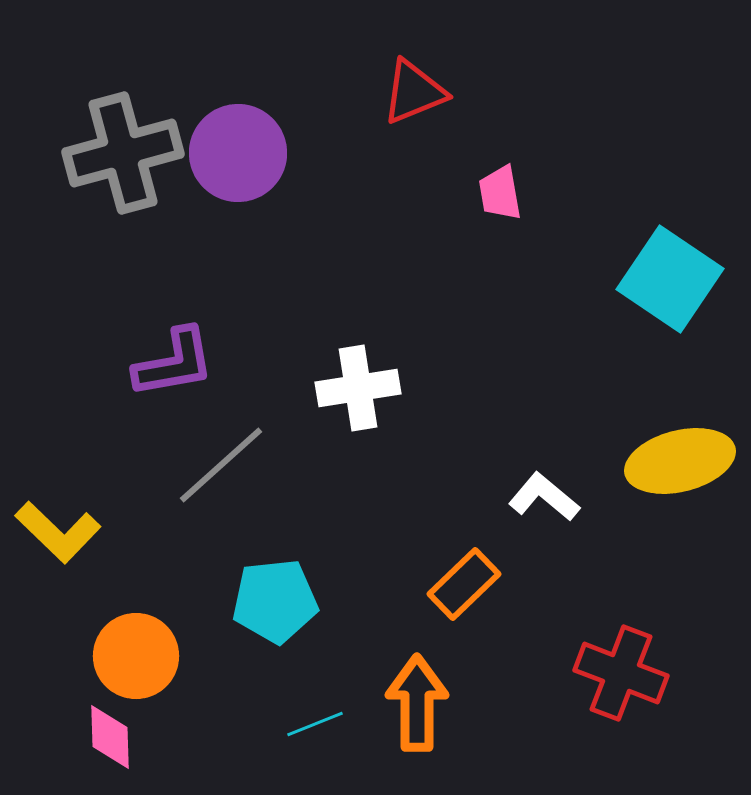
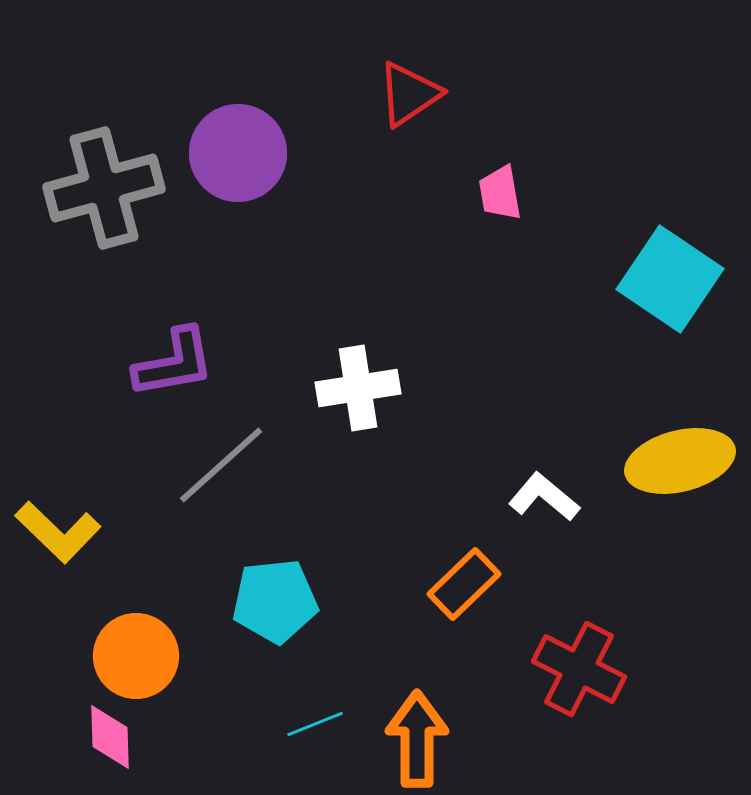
red triangle: moved 5 px left, 2 px down; rotated 12 degrees counterclockwise
gray cross: moved 19 px left, 35 px down
red cross: moved 42 px left, 4 px up; rotated 6 degrees clockwise
orange arrow: moved 36 px down
